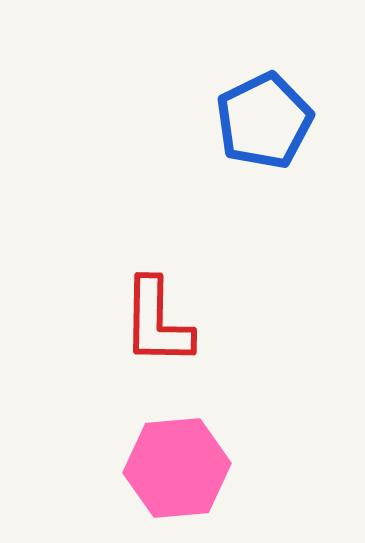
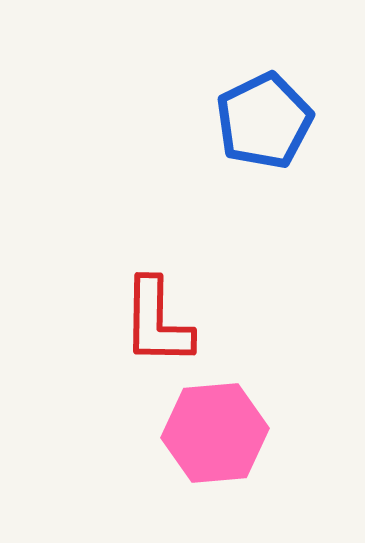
pink hexagon: moved 38 px right, 35 px up
